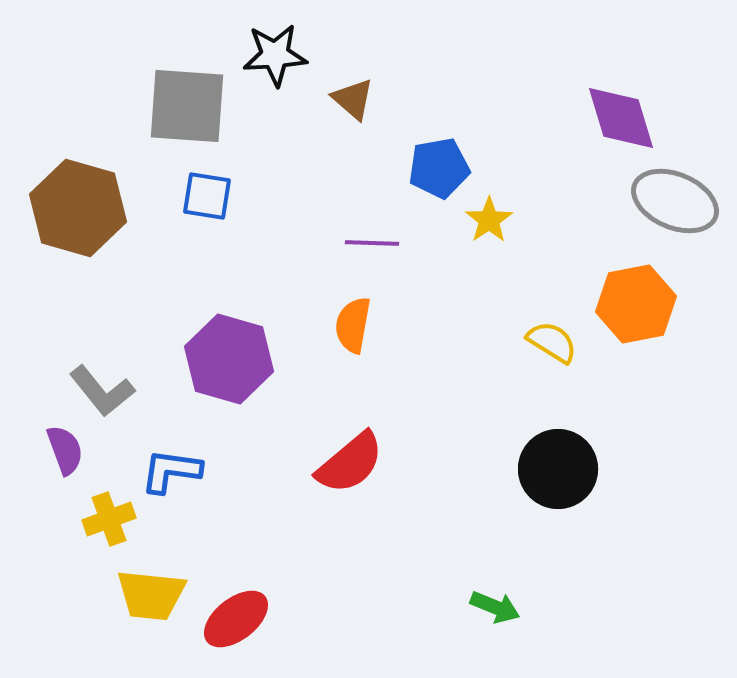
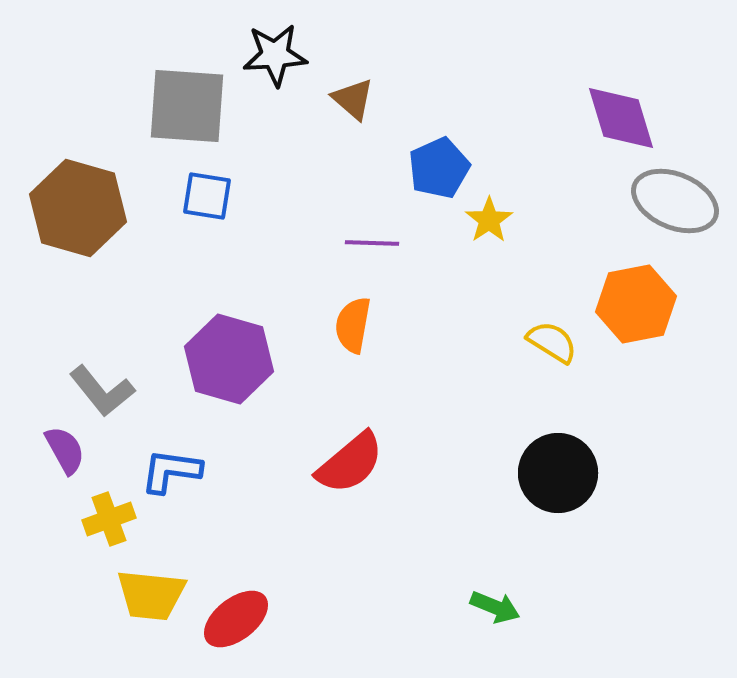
blue pentagon: rotated 14 degrees counterclockwise
purple semicircle: rotated 9 degrees counterclockwise
black circle: moved 4 px down
